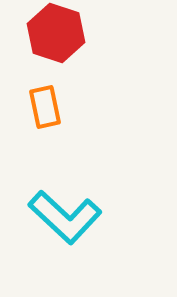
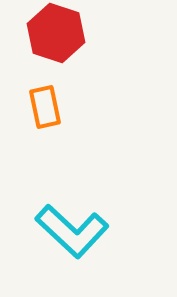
cyan L-shape: moved 7 px right, 14 px down
